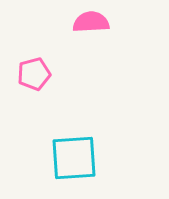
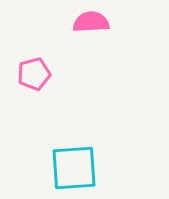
cyan square: moved 10 px down
